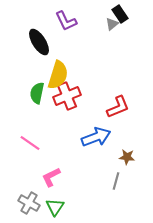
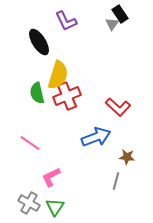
gray triangle: rotated 16 degrees counterclockwise
green semicircle: rotated 25 degrees counterclockwise
red L-shape: rotated 65 degrees clockwise
